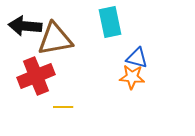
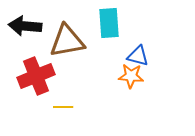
cyan rectangle: moved 1 px left, 1 px down; rotated 8 degrees clockwise
brown triangle: moved 12 px right, 2 px down
blue triangle: moved 1 px right, 2 px up
orange star: moved 1 px left, 1 px up
